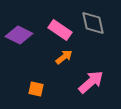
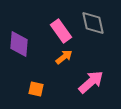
pink rectangle: moved 1 px right, 1 px down; rotated 20 degrees clockwise
purple diamond: moved 9 px down; rotated 68 degrees clockwise
